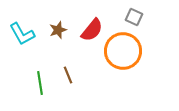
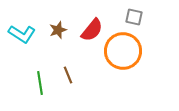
gray square: rotated 12 degrees counterclockwise
cyan L-shape: rotated 28 degrees counterclockwise
